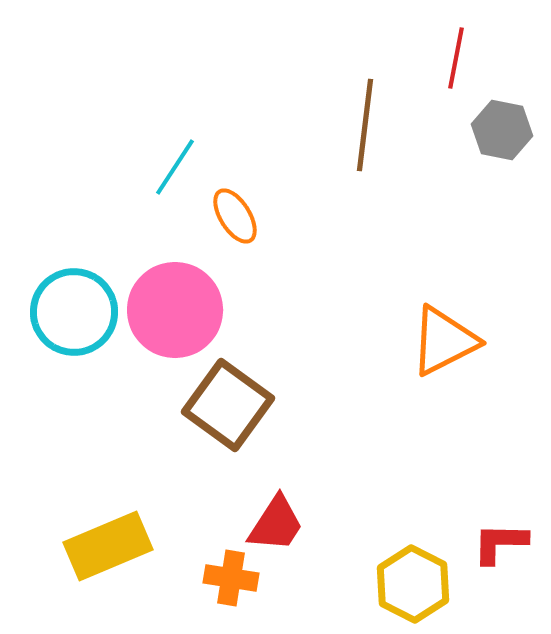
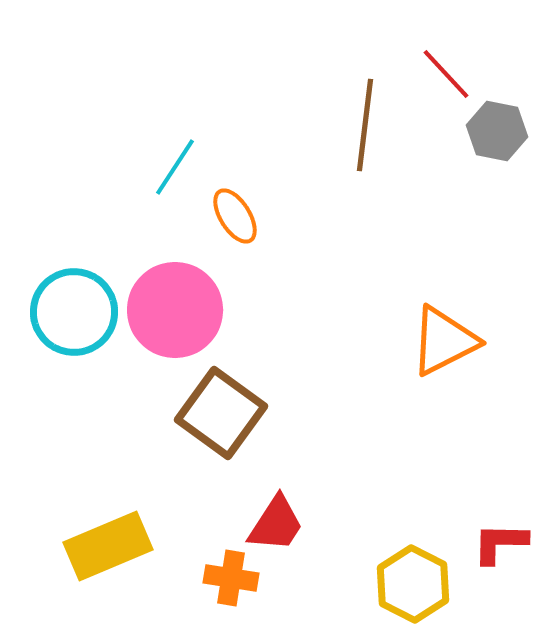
red line: moved 10 px left, 16 px down; rotated 54 degrees counterclockwise
gray hexagon: moved 5 px left, 1 px down
brown square: moved 7 px left, 8 px down
